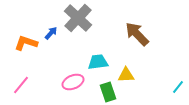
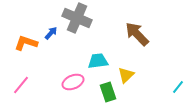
gray cross: moved 1 px left; rotated 20 degrees counterclockwise
cyan trapezoid: moved 1 px up
yellow triangle: rotated 42 degrees counterclockwise
